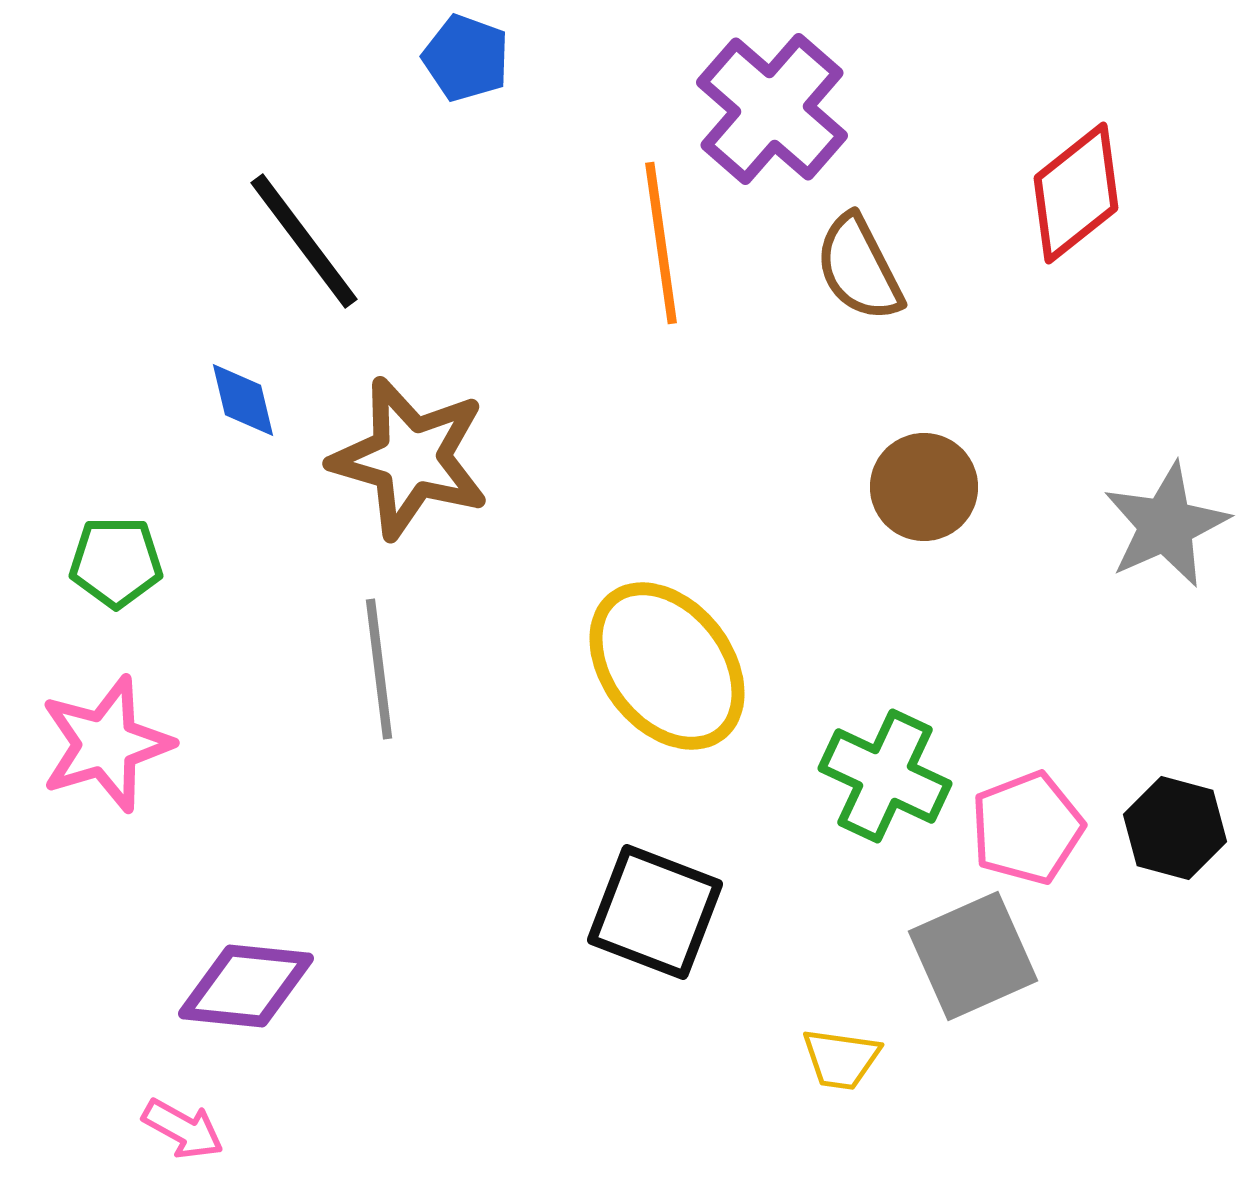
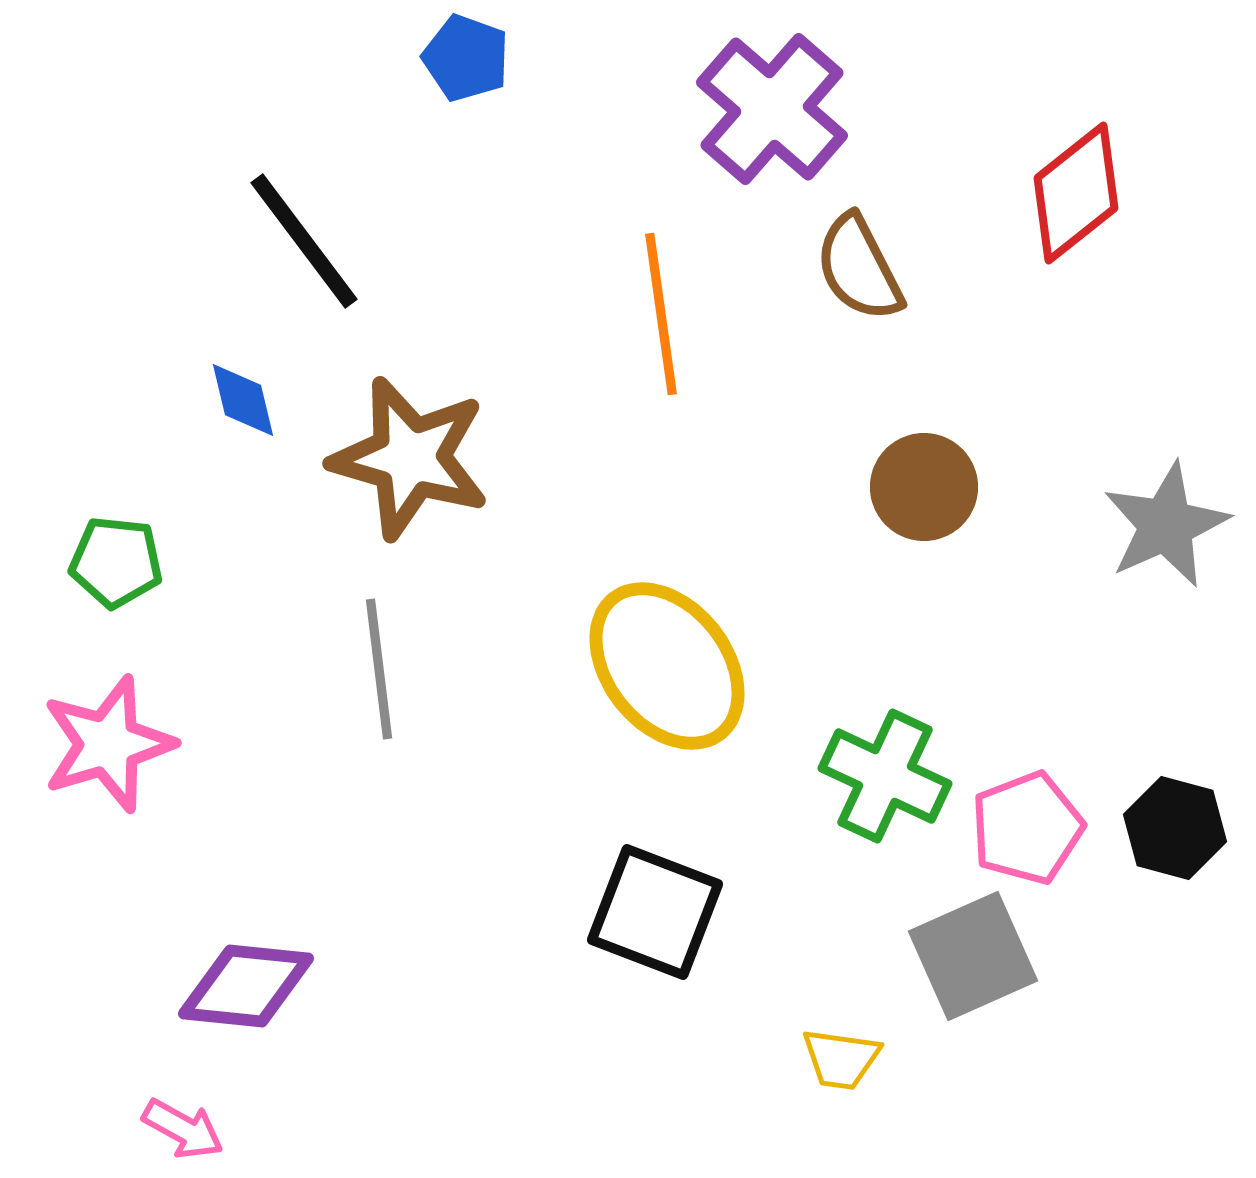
orange line: moved 71 px down
green pentagon: rotated 6 degrees clockwise
pink star: moved 2 px right
